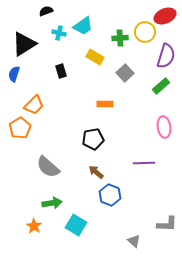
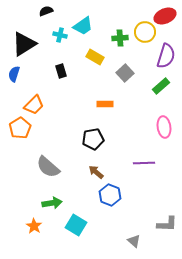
cyan cross: moved 1 px right, 2 px down
